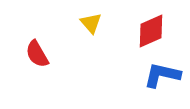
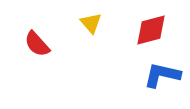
red diamond: moved 1 px up; rotated 9 degrees clockwise
red semicircle: moved 10 px up; rotated 12 degrees counterclockwise
